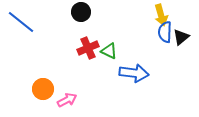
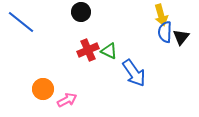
black triangle: rotated 12 degrees counterclockwise
red cross: moved 2 px down
blue arrow: rotated 48 degrees clockwise
